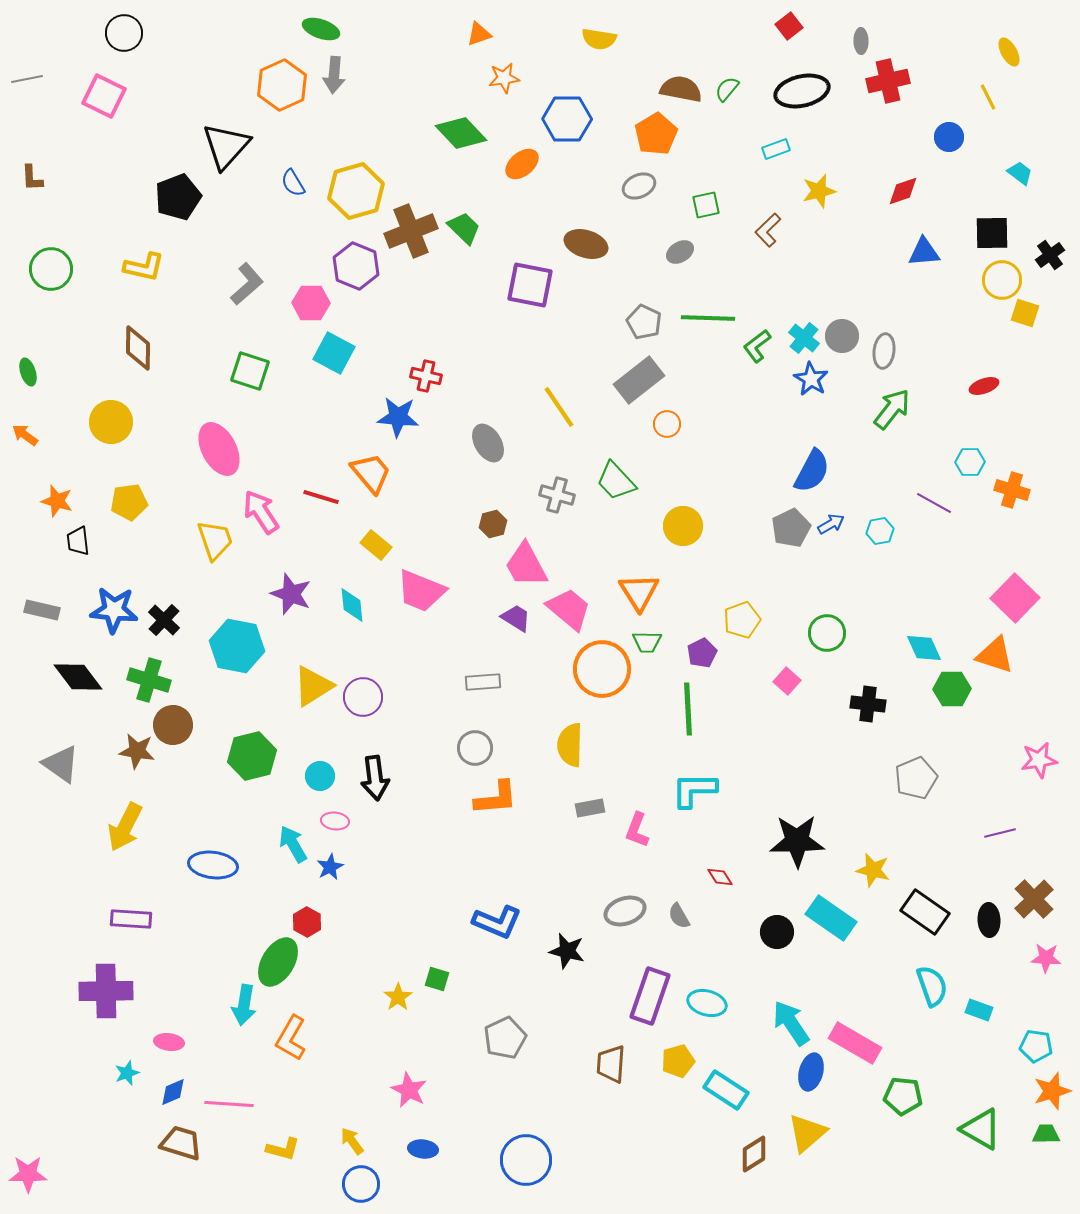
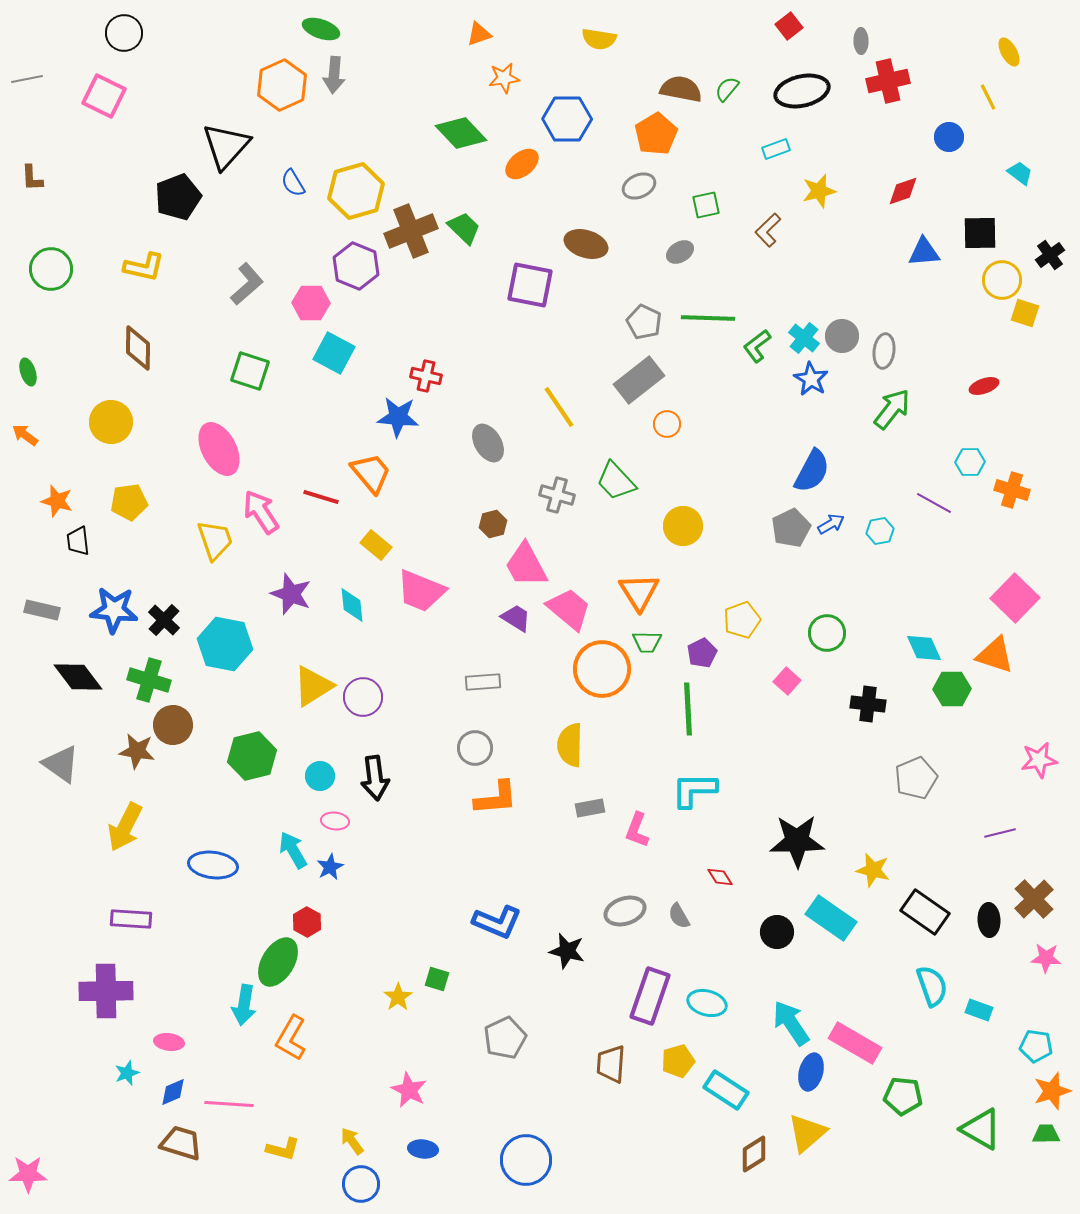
black square at (992, 233): moved 12 px left
cyan hexagon at (237, 646): moved 12 px left, 2 px up
cyan arrow at (293, 844): moved 6 px down
